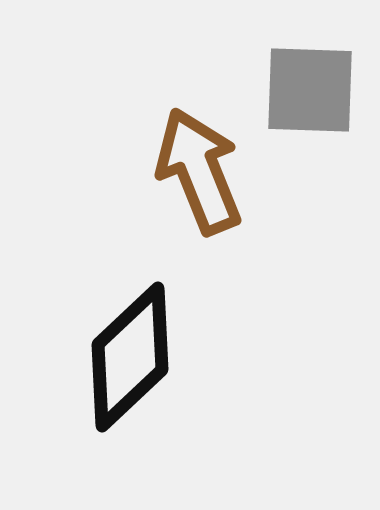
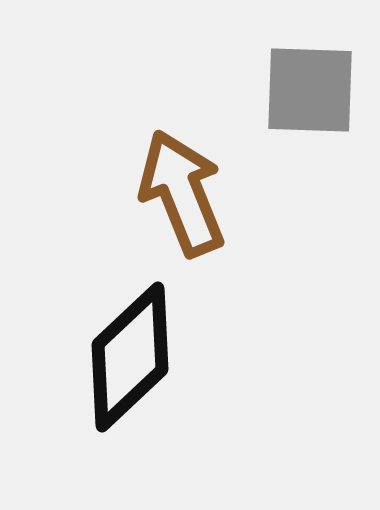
brown arrow: moved 17 px left, 22 px down
